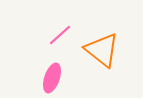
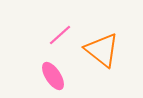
pink ellipse: moved 1 px right, 2 px up; rotated 52 degrees counterclockwise
